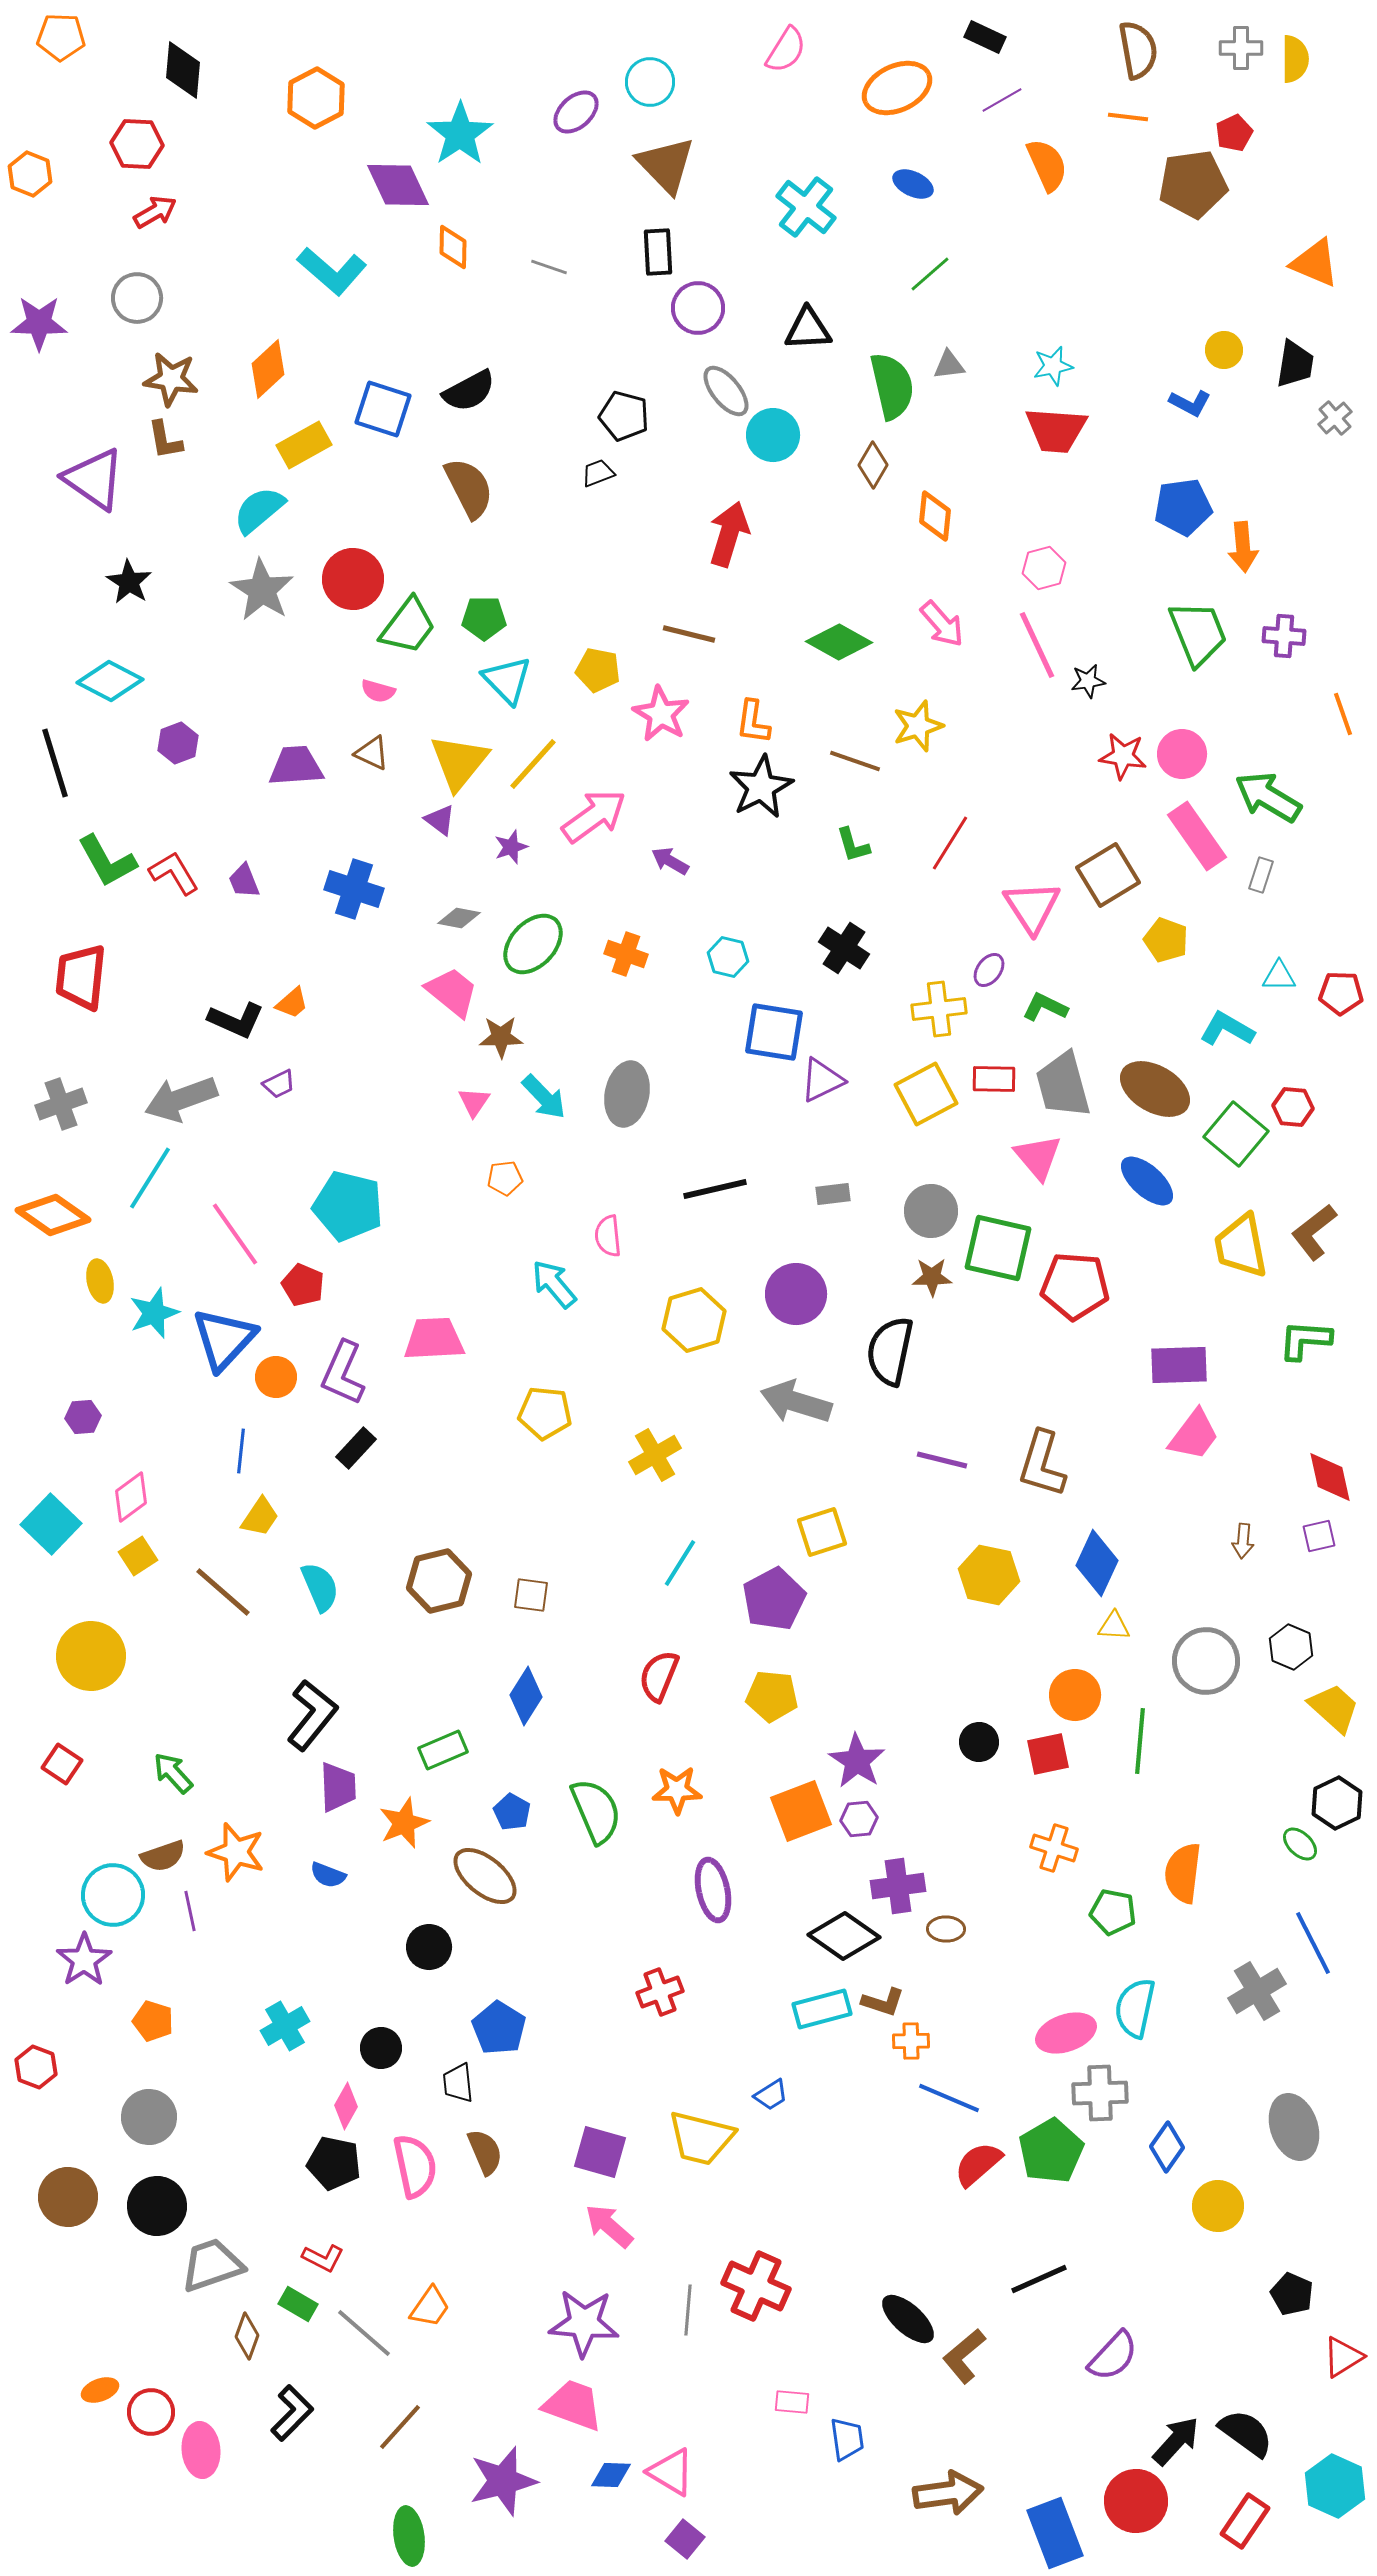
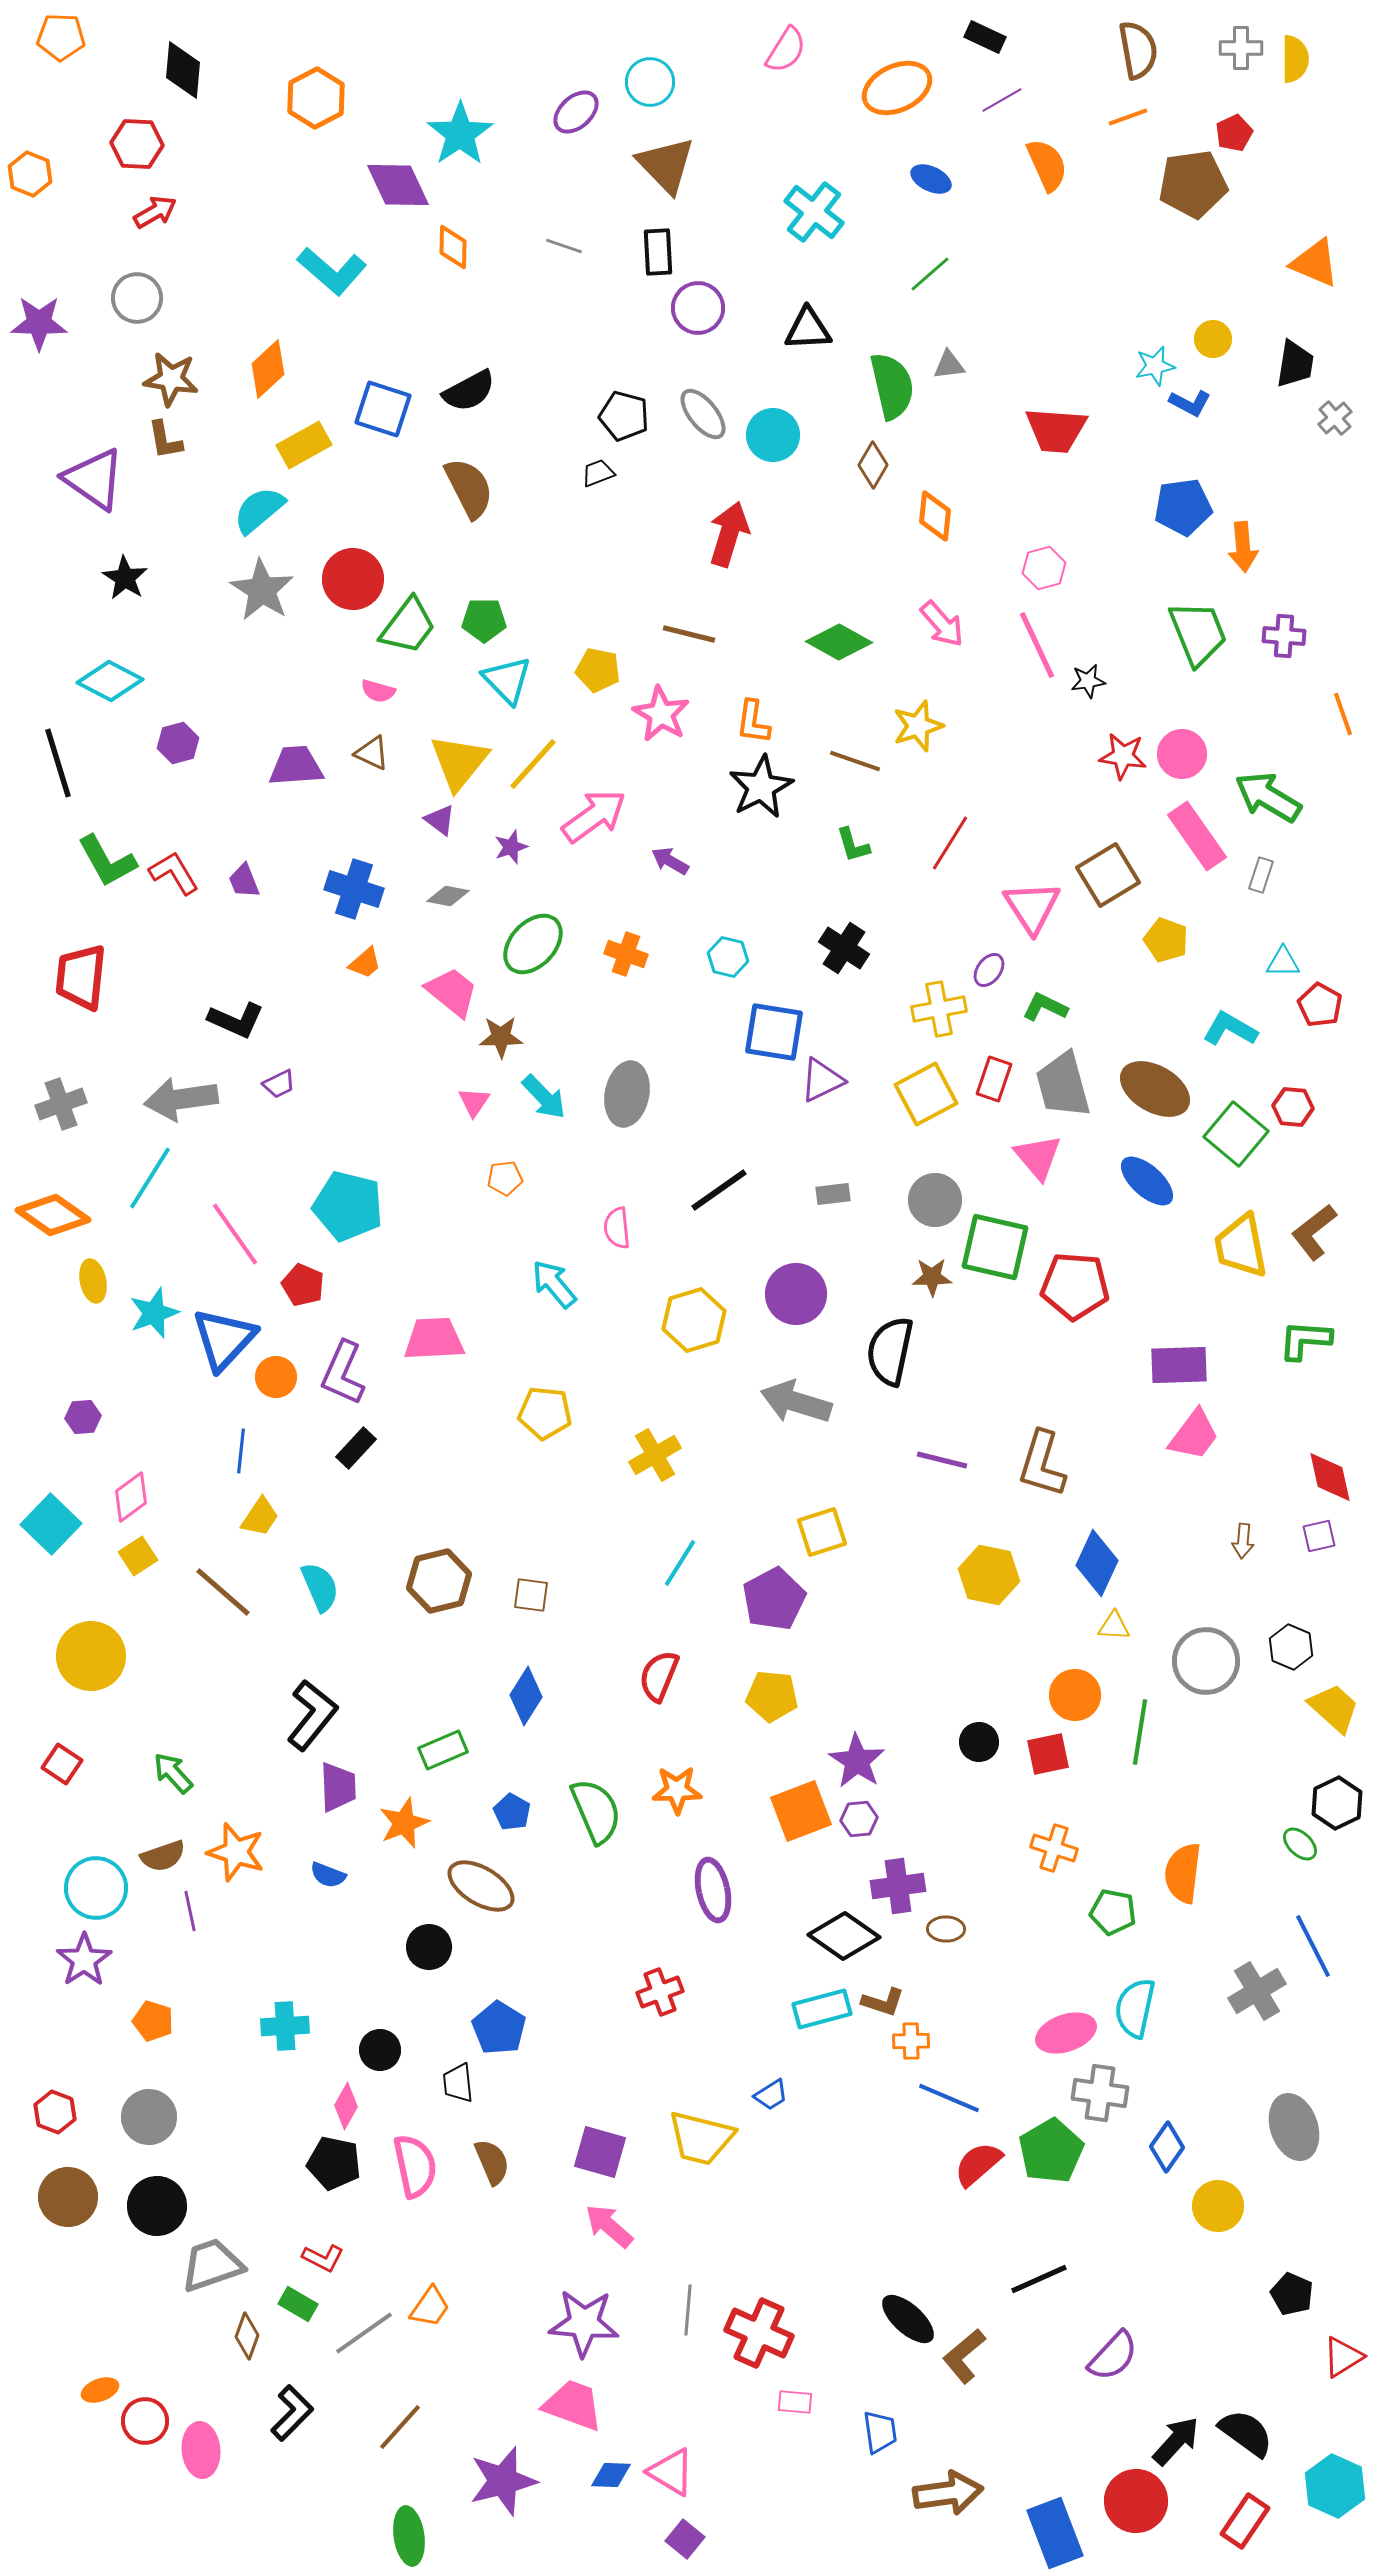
orange line at (1128, 117): rotated 27 degrees counterclockwise
blue ellipse at (913, 184): moved 18 px right, 5 px up
cyan cross at (806, 207): moved 8 px right, 5 px down
gray line at (549, 267): moved 15 px right, 21 px up
yellow circle at (1224, 350): moved 11 px left, 11 px up
cyan star at (1053, 366): moved 102 px right
gray ellipse at (726, 391): moved 23 px left, 23 px down
black star at (129, 582): moved 4 px left, 4 px up
green pentagon at (484, 618): moved 2 px down
purple hexagon at (178, 743): rotated 6 degrees clockwise
black line at (55, 763): moved 3 px right
gray diamond at (459, 918): moved 11 px left, 22 px up
cyan triangle at (1279, 976): moved 4 px right, 14 px up
red pentagon at (1341, 993): moved 21 px left, 12 px down; rotated 27 degrees clockwise
orange trapezoid at (292, 1003): moved 73 px right, 40 px up
yellow cross at (939, 1009): rotated 4 degrees counterclockwise
cyan L-shape at (1227, 1029): moved 3 px right
red rectangle at (994, 1079): rotated 72 degrees counterclockwise
gray arrow at (181, 1099): rotated 12 degrees clockwise
black line at (715, 1189): moved 4 px right, 1 px down; rotated 22 degrees counterclockwise
gray circle at (931, 1211): moved 4 px right, 11 px up
pink semicircle at (608, 1236): moved 9 px right, 8 px up
green square at (998, 1248): moved 3 px left, 1 px up
yellow ellipse at (100, 1281): moved 7 px left
green line at (1140, 1741): moved 9 px up; rotated 4 degrees clockwise
brown ellipse at (485, 1876): moved 4 px left, 10 px down; rotated 8 degrees counterclockwise
cyan circle at (113, 1895): moved 17 px left, 7 px up
blue line at (1313, 1943): moved 3 px down
cyan cross at (285, 2026): rotated 27 degrees clockwise
black circle at (381, 2048): moved 1 px left, 2 px down
red hexagon at (36, 2067): moved 19 px right, 45 px down
gray cross at (1100, 2093): rotated 10 degrees clockwise
brown semicircle at (485, 2152): moved 7 px right, 10 px down
red cross at (756, 2286): moved 3 px right, 47 px down
gray line at (364, 2333): rotated 76 degrees counterclockwise
pink rectangle at (792, 2402): moved 3 px right
red circle at (151, 2412): moved 6 px left, 9 px down
blue trapezoid at (847, 2439): moved 33 px right, 7 px up
